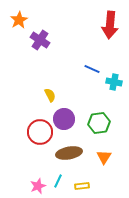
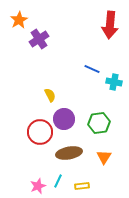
purple cross: moved 1 px left, 1 px up; rotated 24 degrees clockwise
